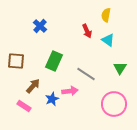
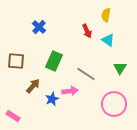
blue cross: moved 1 px left, 1 px down
pink rectangle: moved 11 px left, 10 px down
